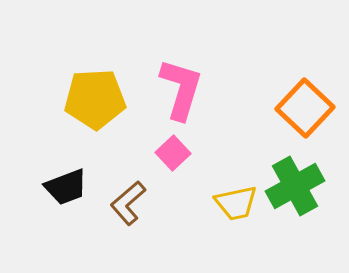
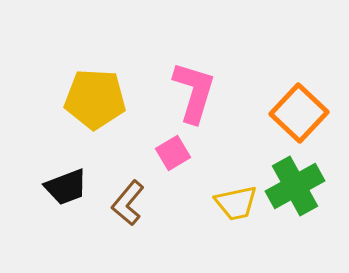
pink L-shape: moved 13 px right, 3 px down
yellow pentagon: rotated 6 degrees clockwise
orange square: moved 6 px left, 5 px down
pink square: rotated 12 degrees clockwise
brown L-shape: rotated 9 degrees counterclockwise
